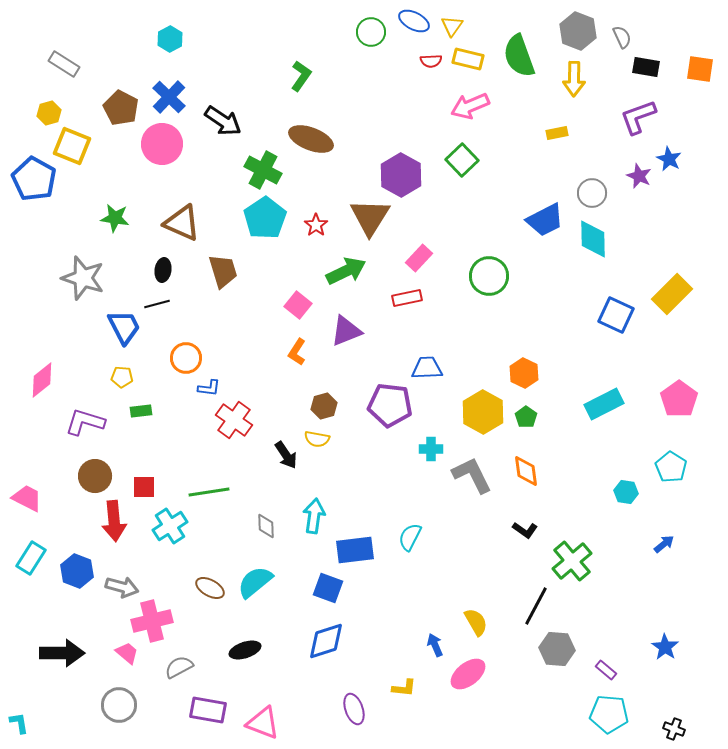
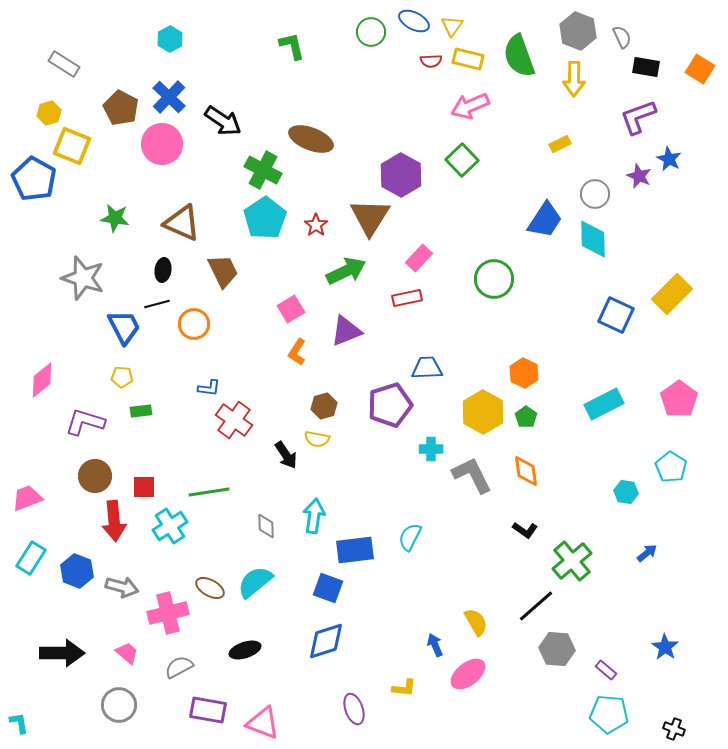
orange square at (700, 69): rotated 24 degrees clockwise
green L-shape at (301, 76): moved 9 px left, 30 px up; rotated 48 degrees counterclockwise
yellow rectangle at (557, 133): moved 3 px right, 11 px down; rotated 15 degrees counterclockwise
gray circle at (592, 193): moved 3 px right, 1 px down
blue trapezoid at (545, 220): rotated 30 degrees counterclockwise
brown trapezoid at (223, 271): rotated 9 degrees counterclockwise
green circle at (489, 276): moved 5 px right, 3 px down
pink square at (298, 305): moved 7 px left, 4 px down; rotated 20 degrees clockwise
orange circle at (186, 358): moved 8 px right, 34 px up
purple pentagon at (390, 405): rotated 24 degrees counterclockwise
pink trapezoid at (27, 498): rotated 48 degrees counterclockwise
blue arrow at (664, 544): moved 17 px left, 9 px down
black line at (536, 606): rotated 21 degrees clockwise
pink cross at (152, 621): moved 16 px right, 8 px up
